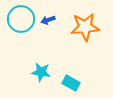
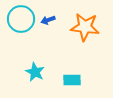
orange star: rotated 12 degrees clockwise
cyan star: moved 6 px left; rotated 18 degrees clockwise
cyan rectangle: moved 1 px right, 3 px up; rotated 30 degrees counterclockwise
